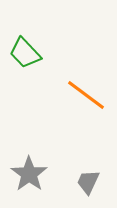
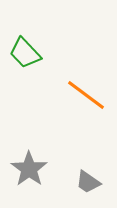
gray star: moved 5 px up
gray trapezoid: rotated 80 degrees counterclockwise
